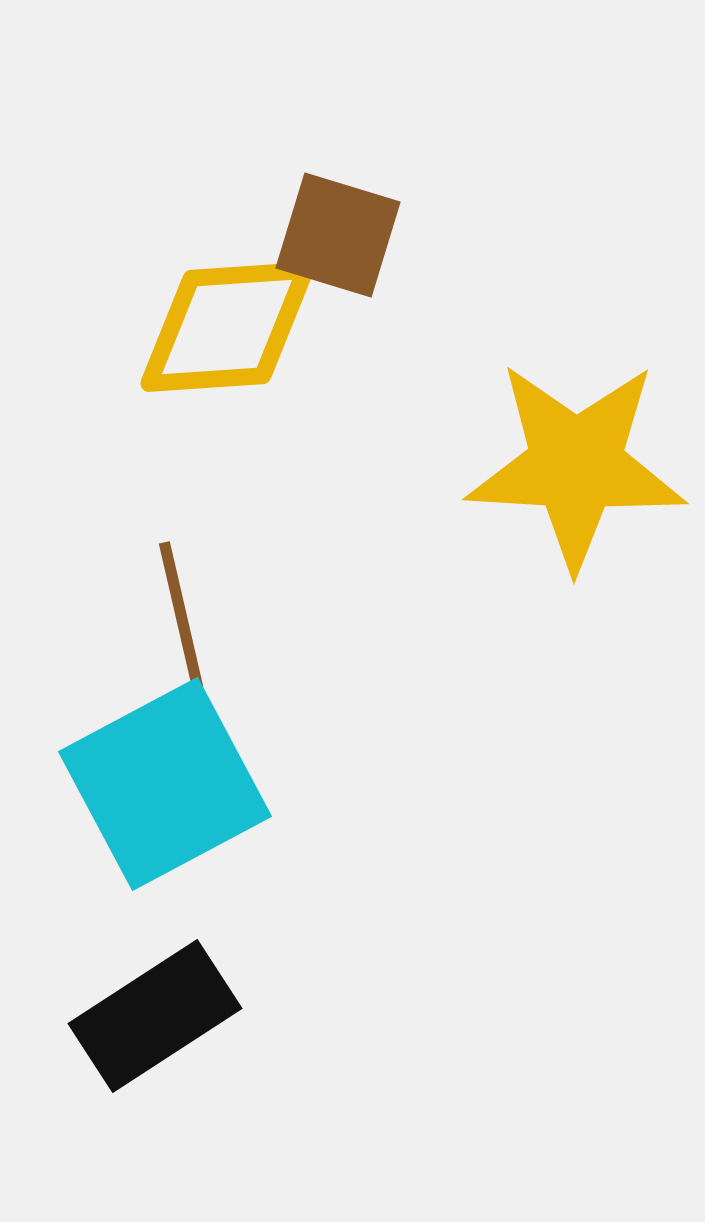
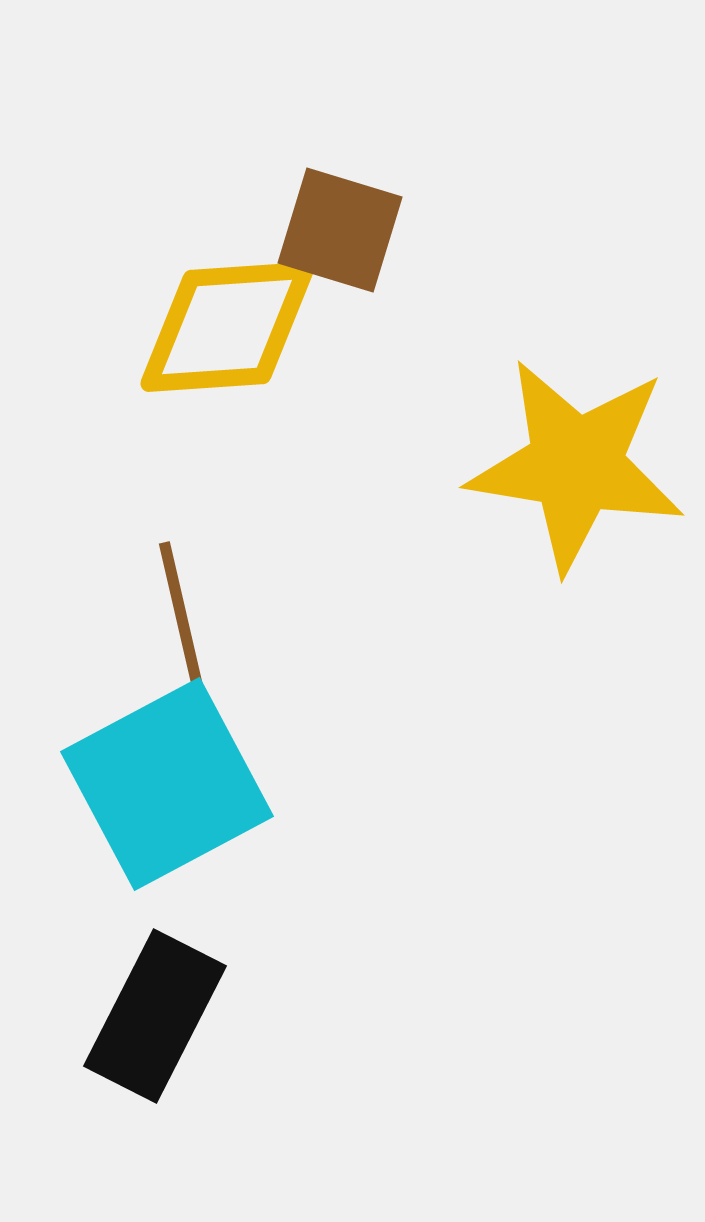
brown square: moved 2 px right, 5 px up
yellow star: rotated 6 degrees clockwise
cyan square: moved 2 px right
black rectangle: rotated 30 degrees counterclockwise
